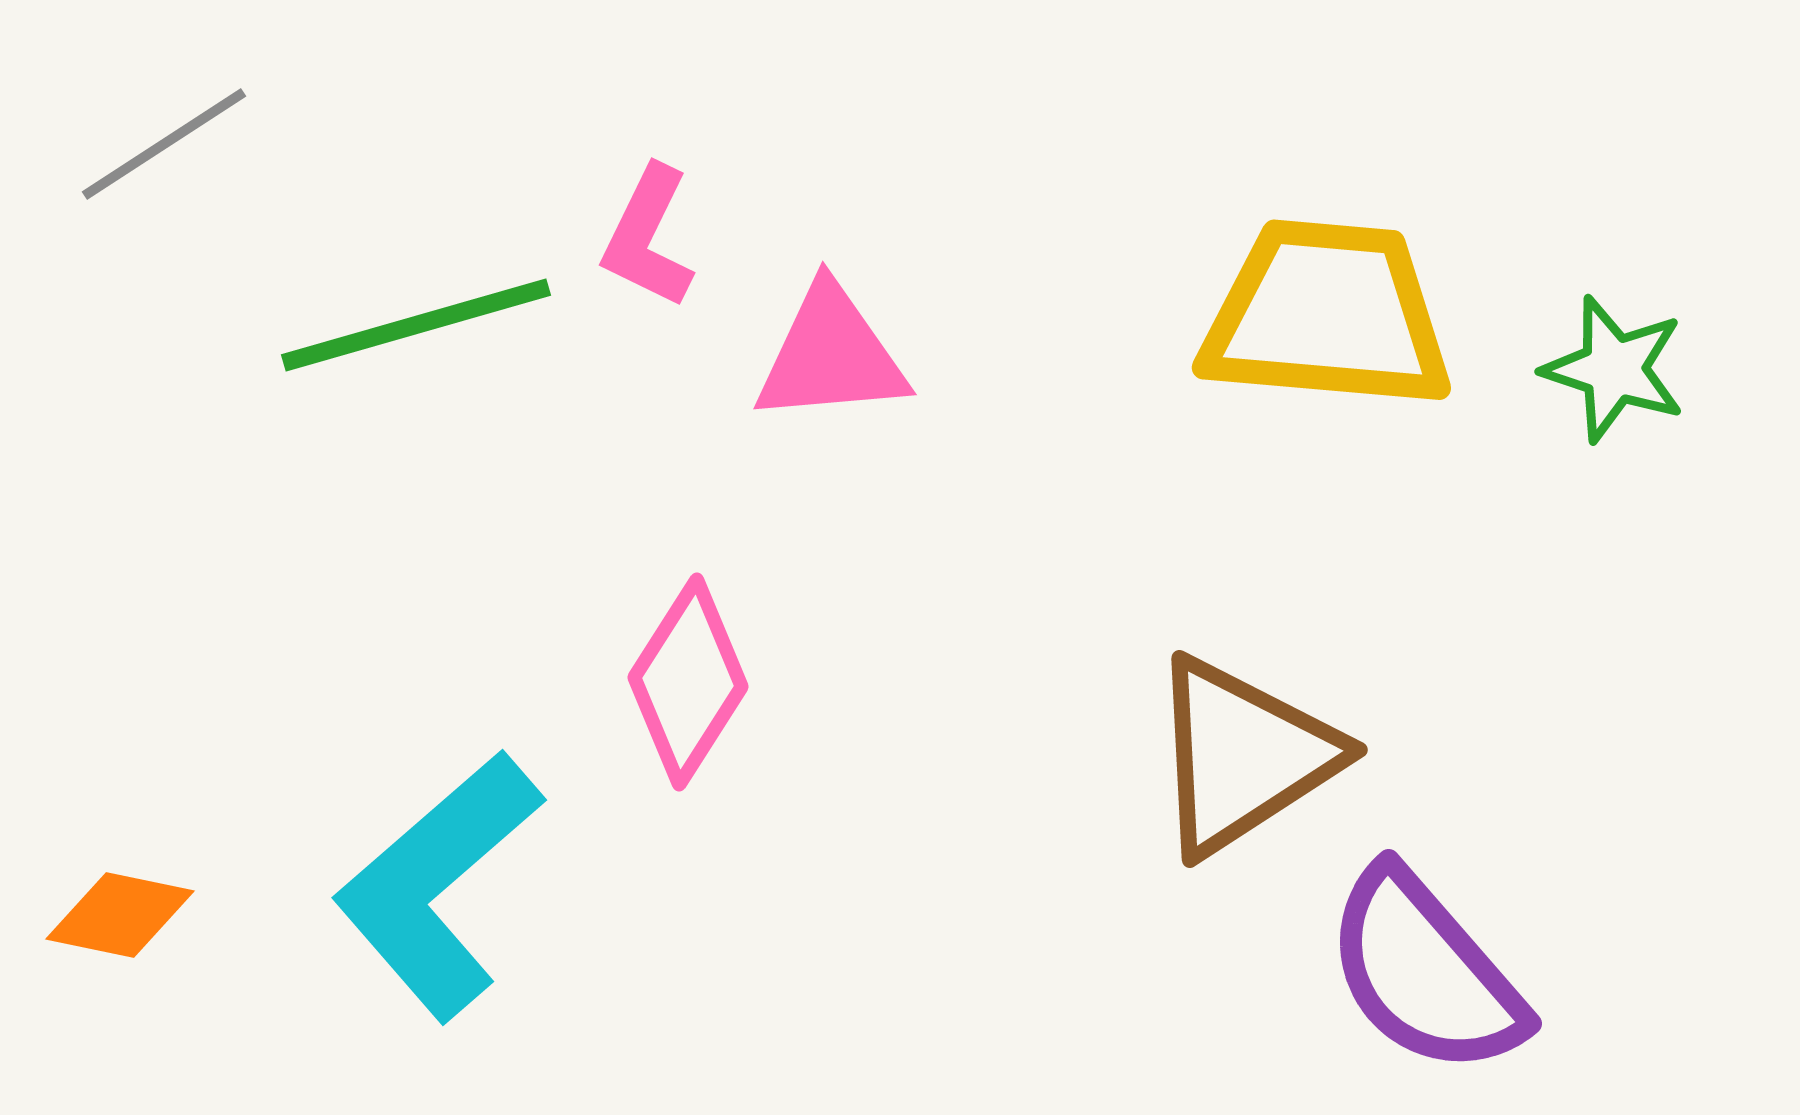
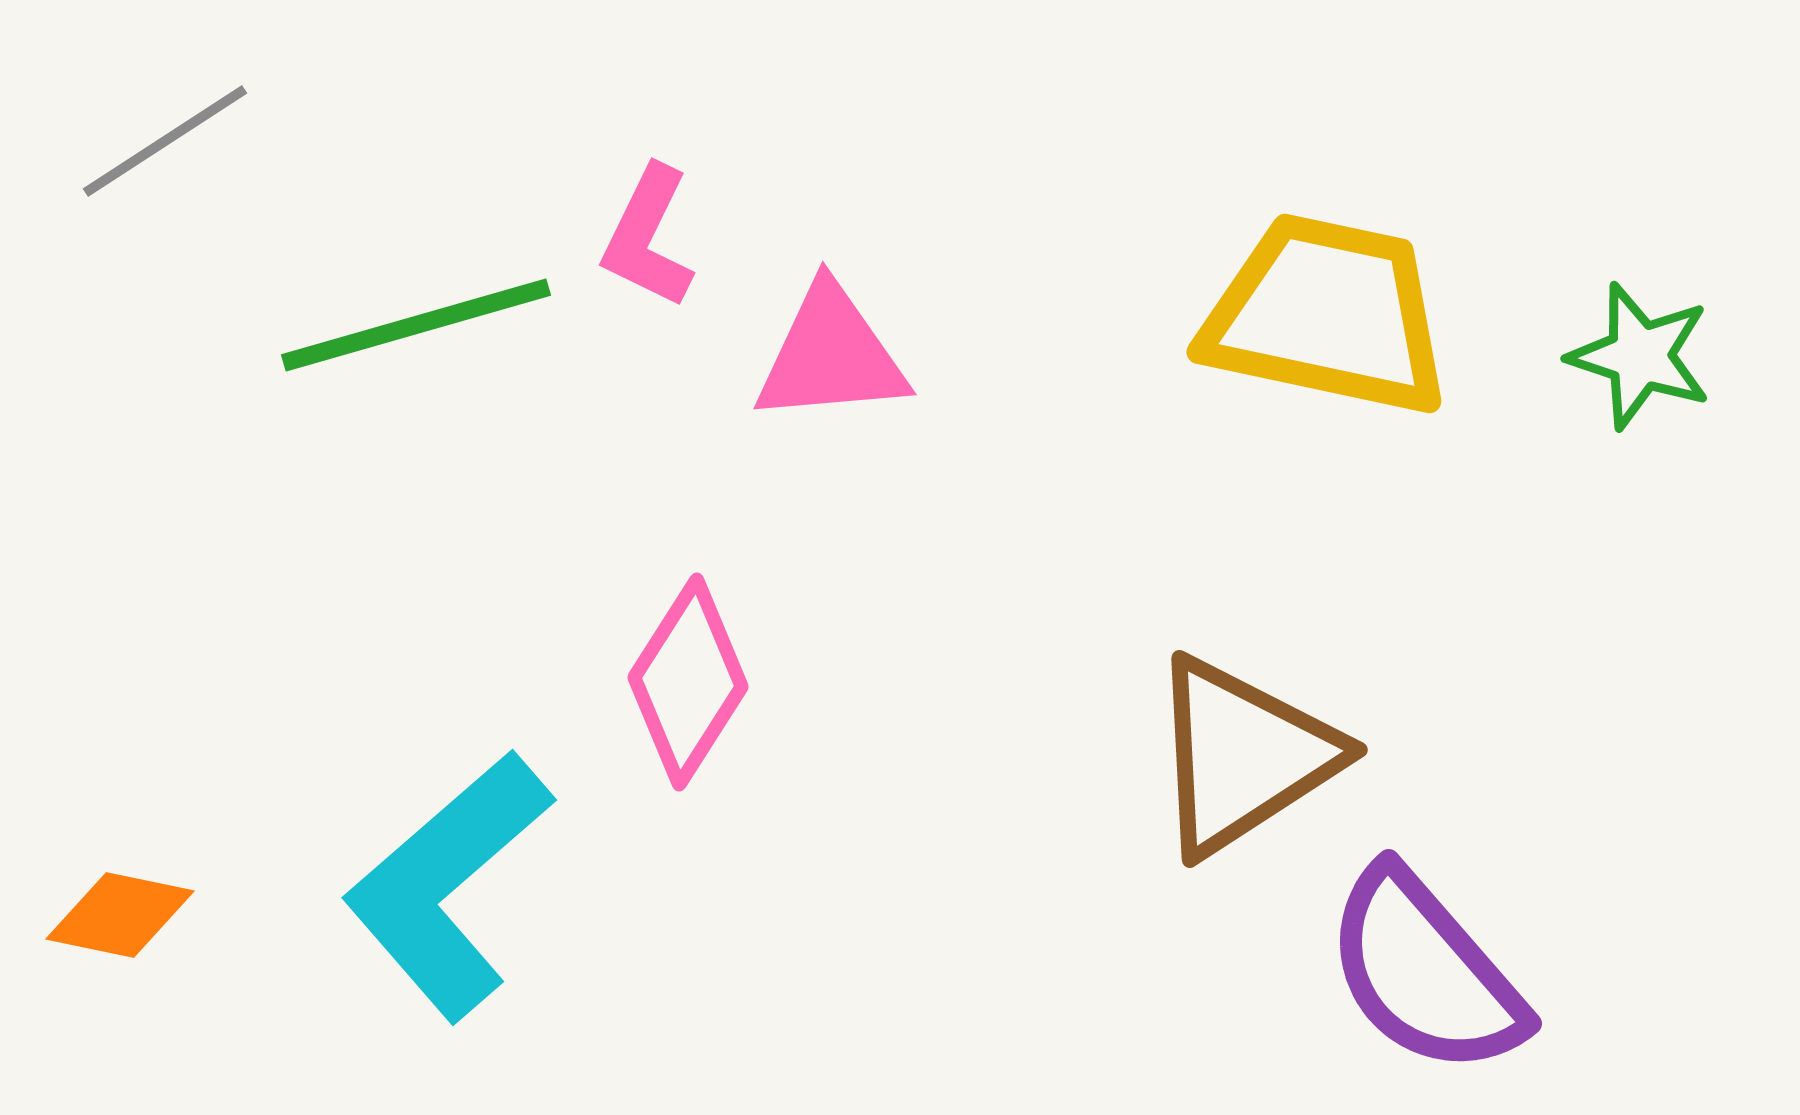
gray line: moved 1 px right, 3 px up
yellow trapezoid: rotated 7 degrees clockwise
green star: moved 26 px right, 13 px up
cyan L-shape: moved 10 px right
